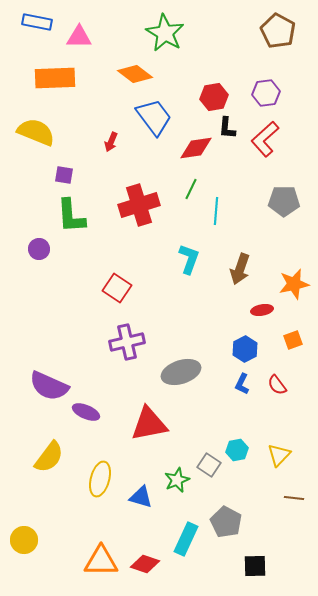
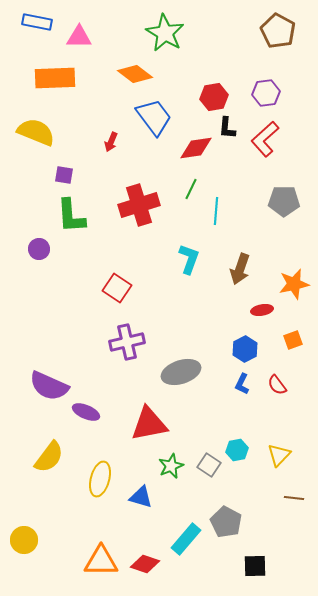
green star at (177, 480): moved 6 px left, 14 px up
cyan rectangle at (186, 539): rotated 16 degrees clockwise
